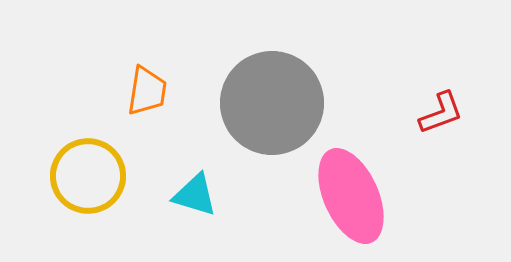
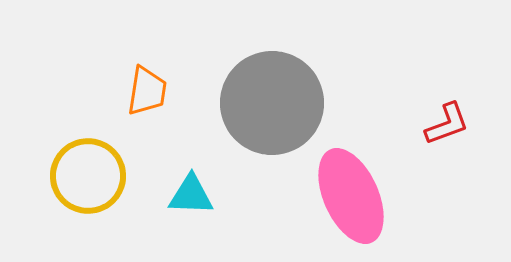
red L-shape: moved 6 px right, 11 px down
cyan triangle: moved 4 px left; rotated 15 degrees counterclockwise
